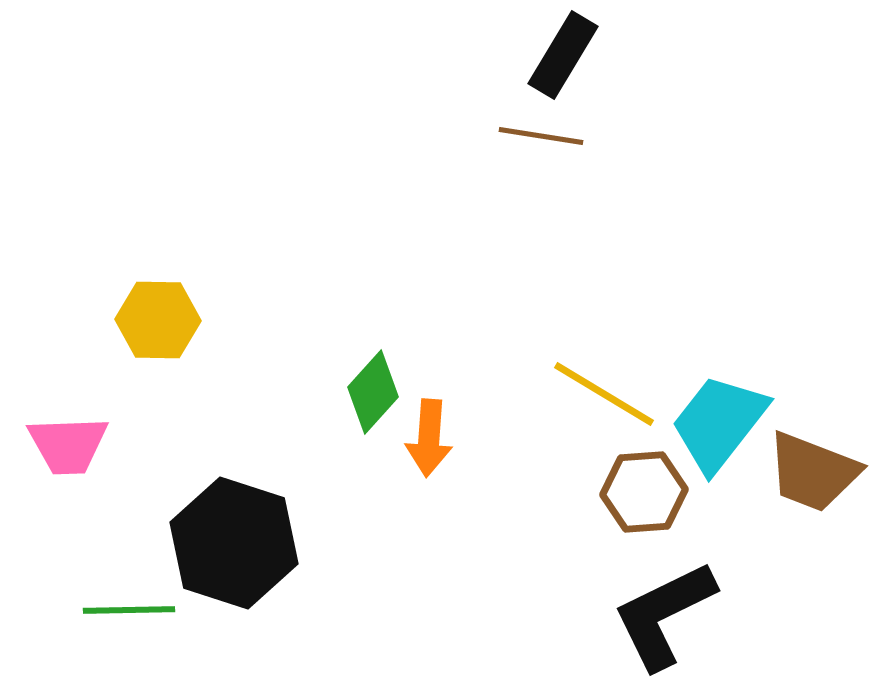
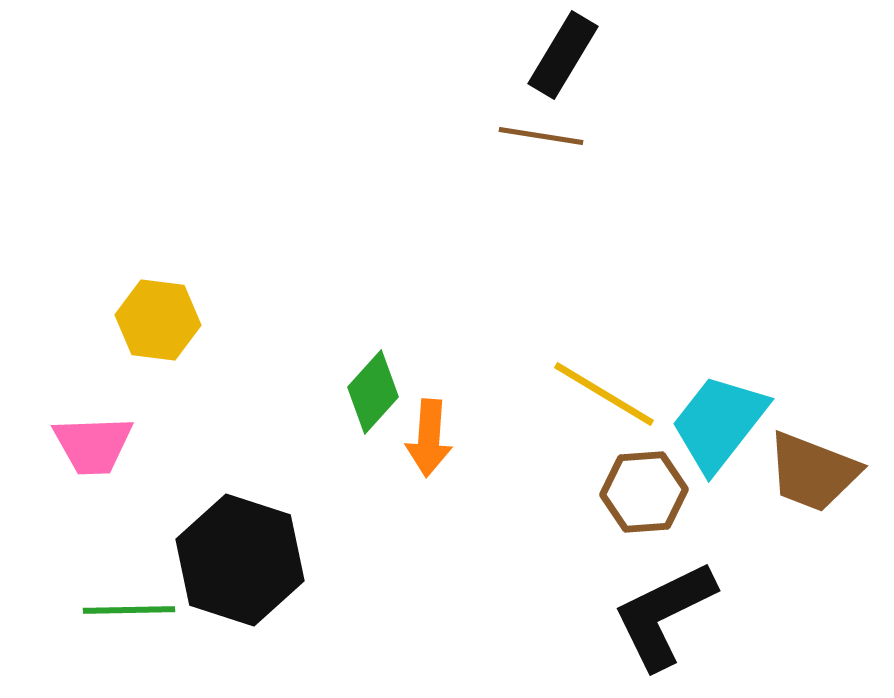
yellow hexagon: rotated 6 degrees clockwise
pink trapezoid: moved 25 px right
black hexagon: moved 6 px right, 17 px down
